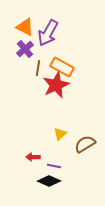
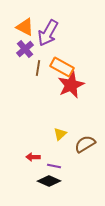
red star: moved 15 px right
